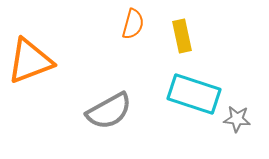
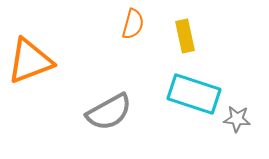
yellow rectangle: moved 3 px right
gray semicircle: moved 1 px down
